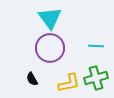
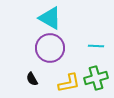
cyan triangle: rotated 25 degrees counterclockwise
